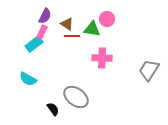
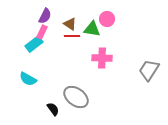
brown triangle: moved 3 px right
